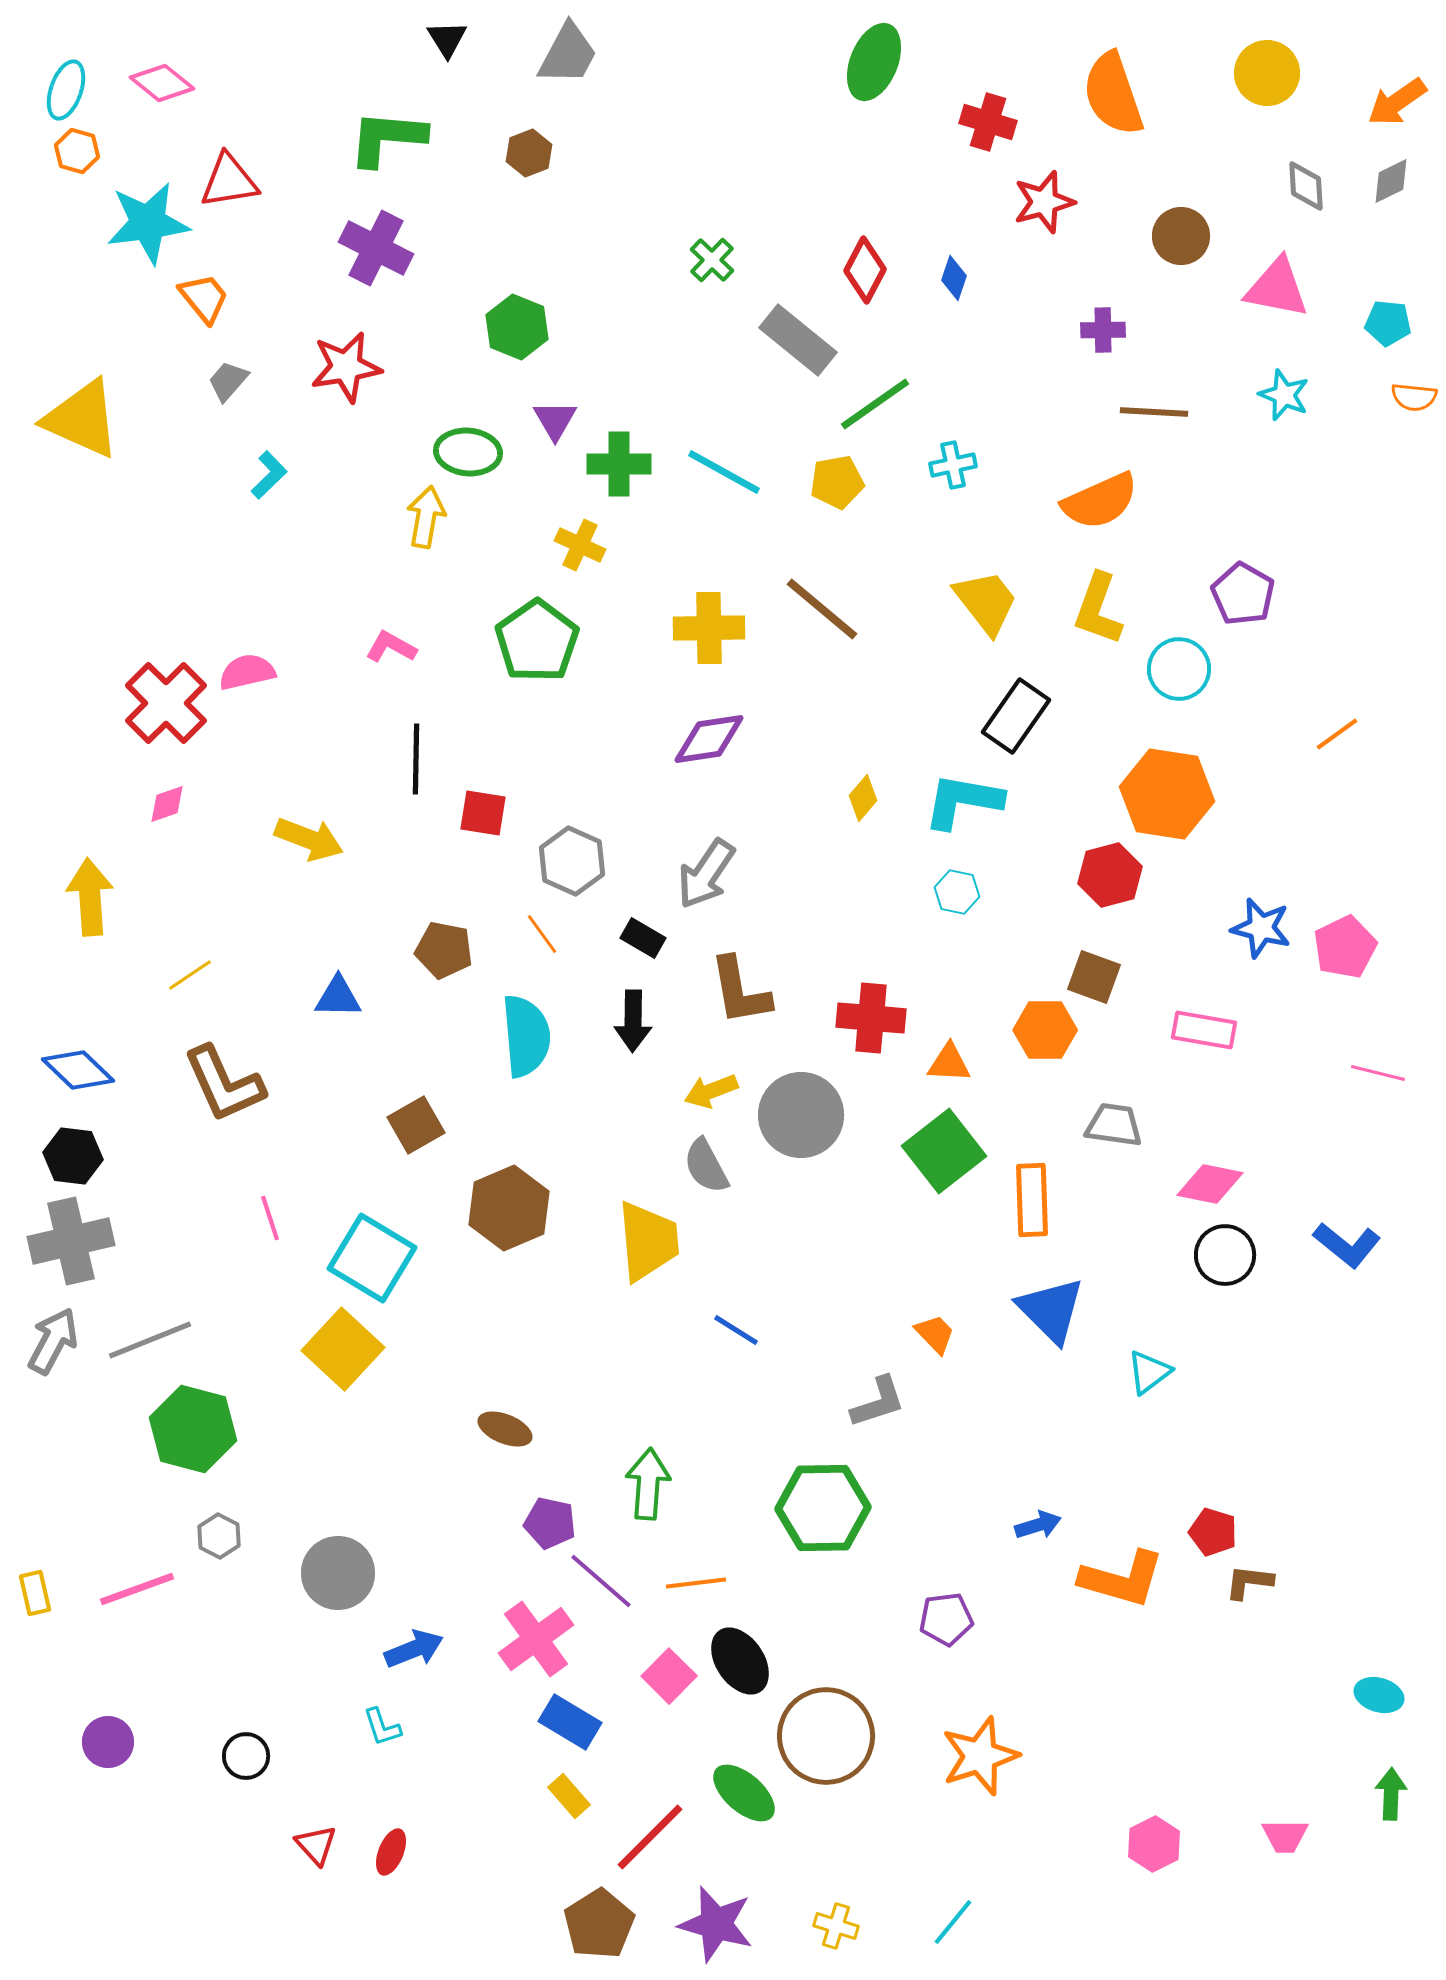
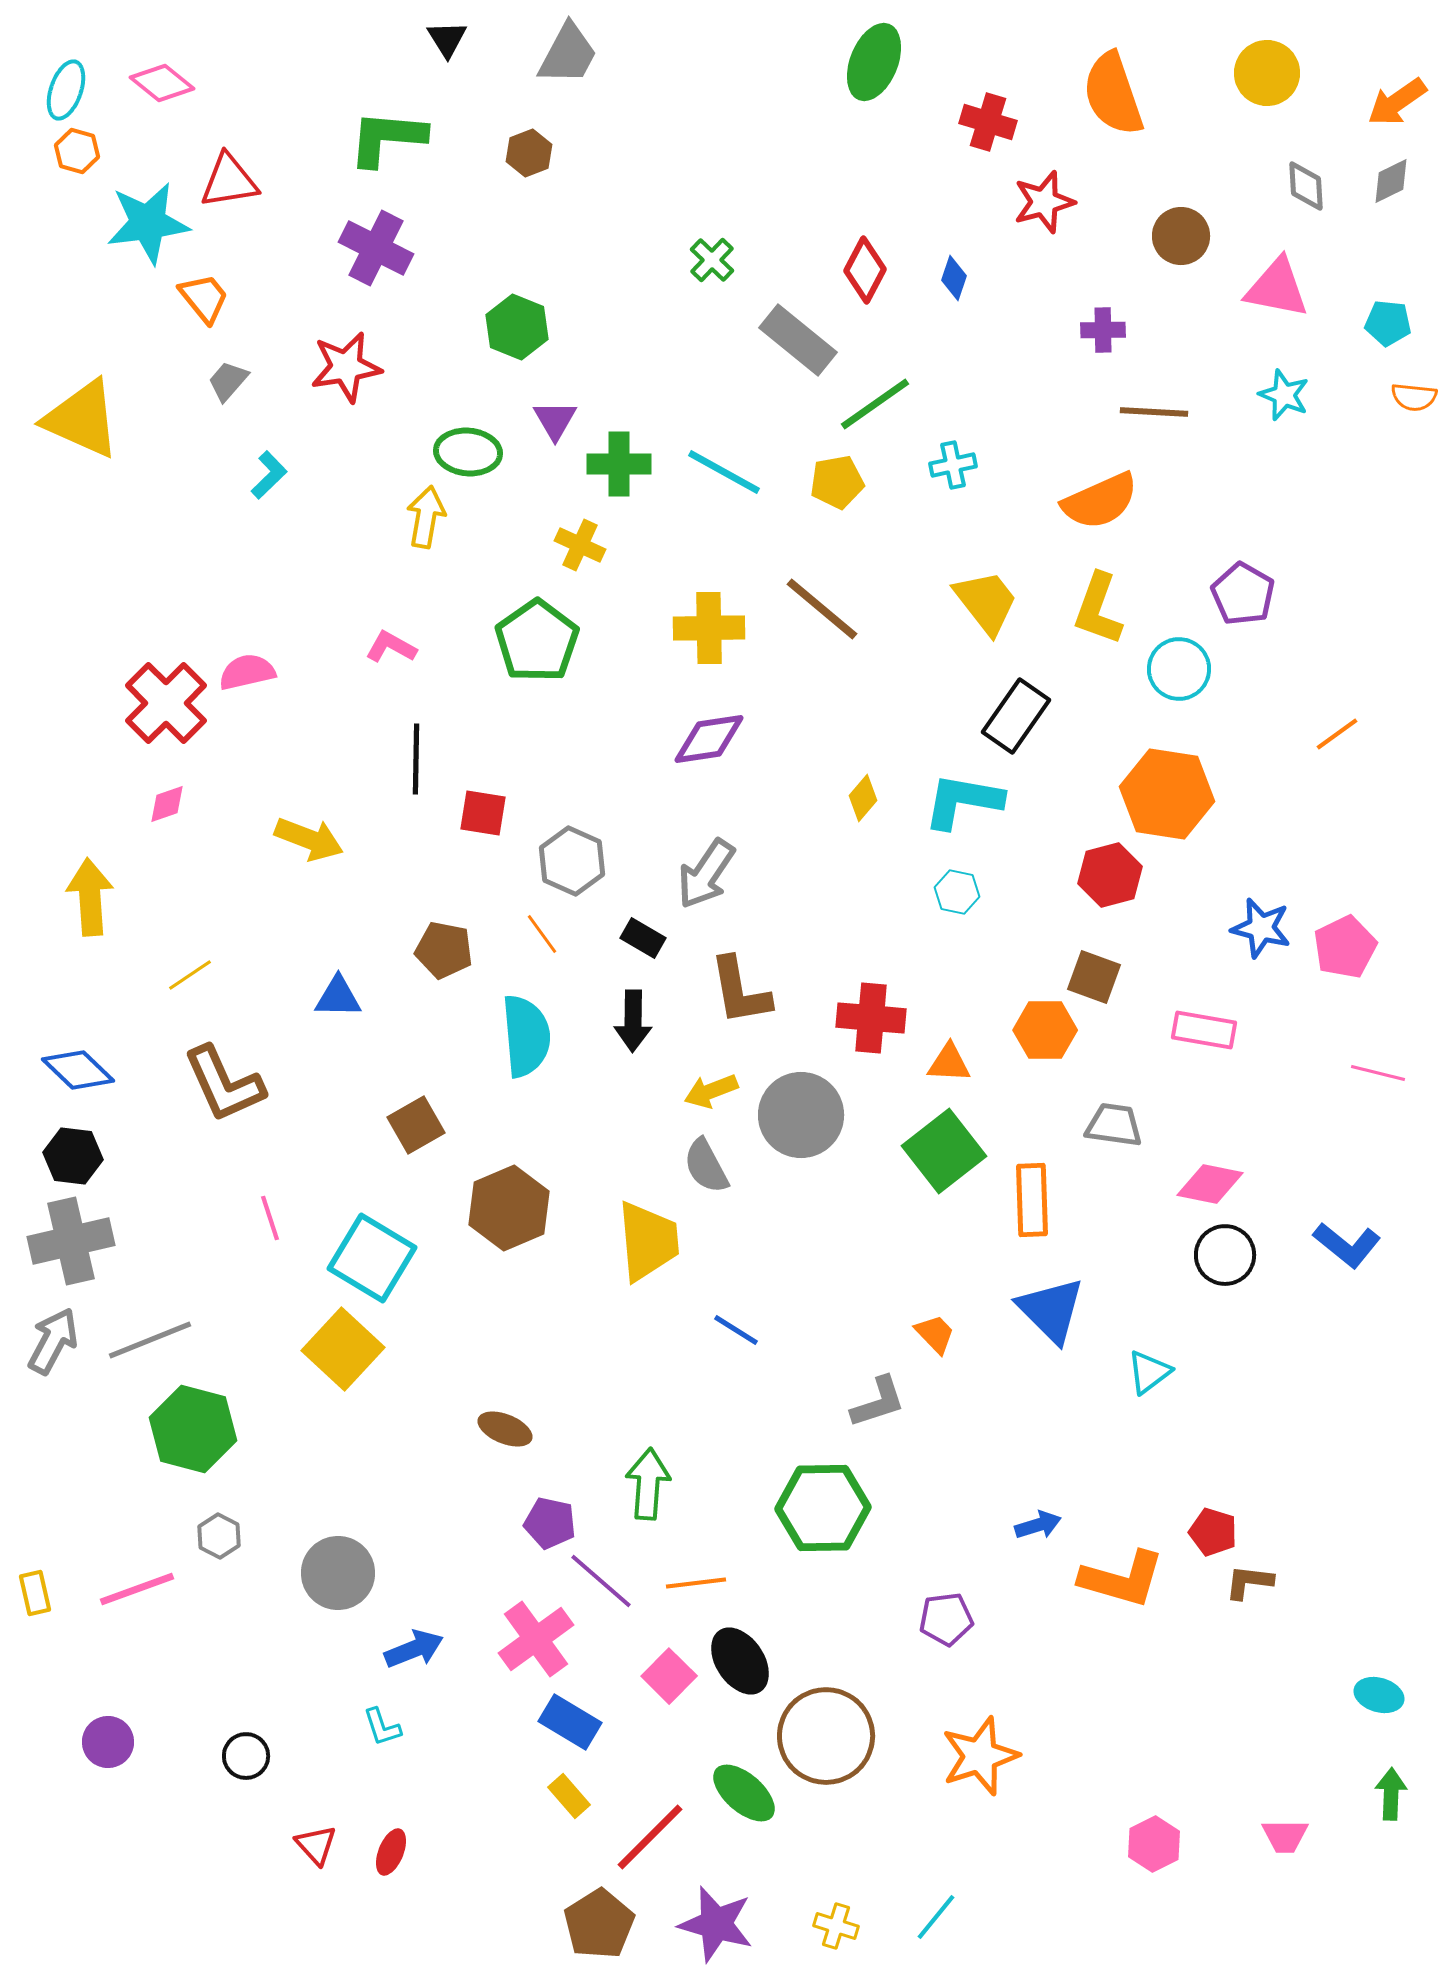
cyan line at (953, 1922): moved 17 px left, 5 px up
